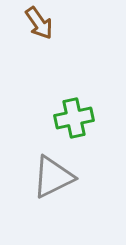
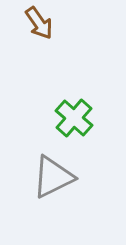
green cross: rotated 36 degrees counterclockwise
